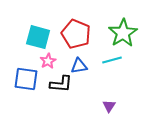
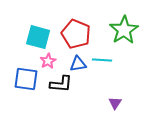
green star: moved 1 px right, 3 px up
cyan line: moved 10 px left; rotated 18 degrees clockwise
blue triangle: moved 1 px left, 2 px up
purple triangle: moved 6 px right, 3 px up
